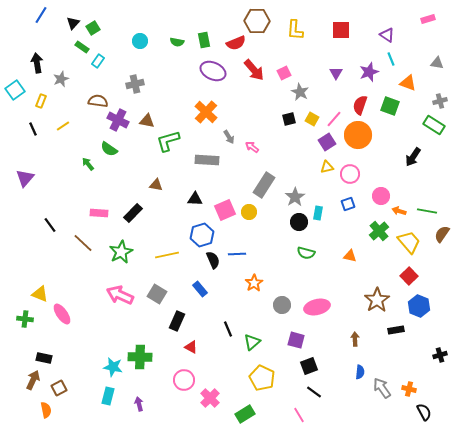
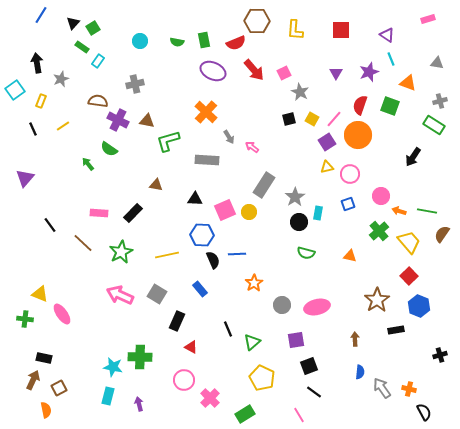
blue hexagon at (202, 235): rotated 20 degrees clockwise
purple square at (296, 340): rotated 24 degrees counterclockwise
